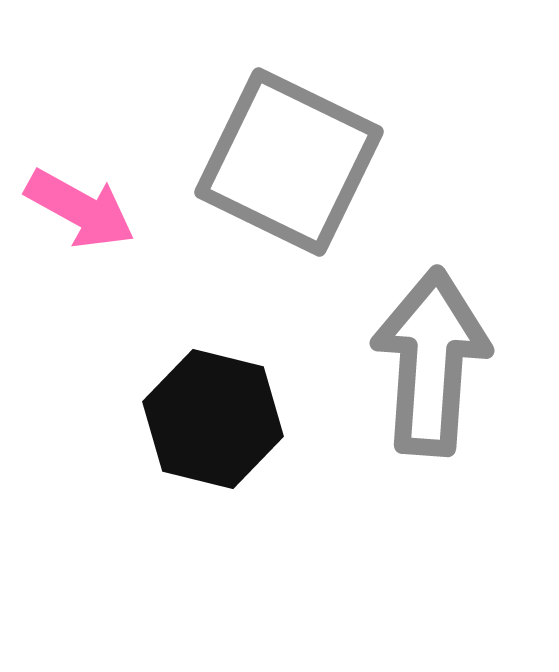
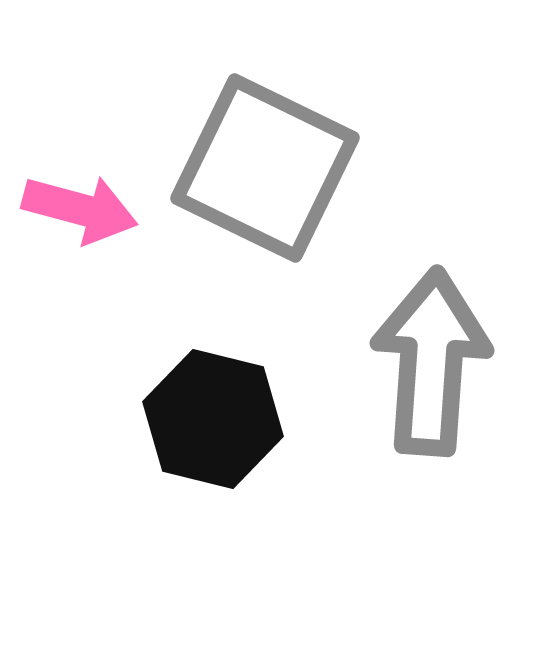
gray square: moved 24 px left, 6 px down
pink arrow: rotated 14 degrees counterclockwise
